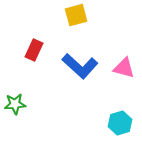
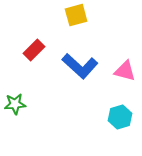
red rectangle: rotated 20 degrees clockwise
pink triangle: moved 1 px right, 3 px down
cyan hexagon: moved 6 px up
